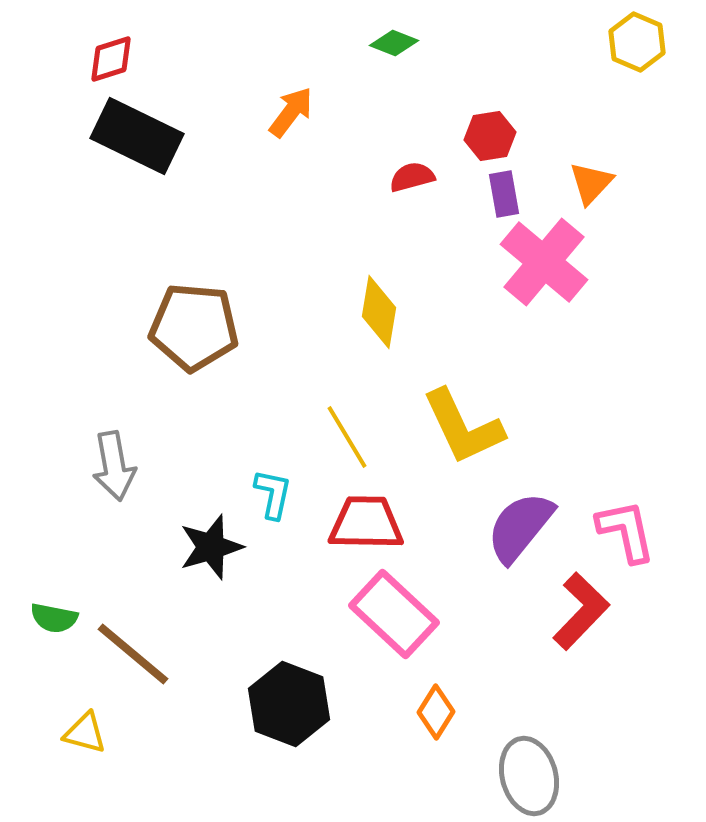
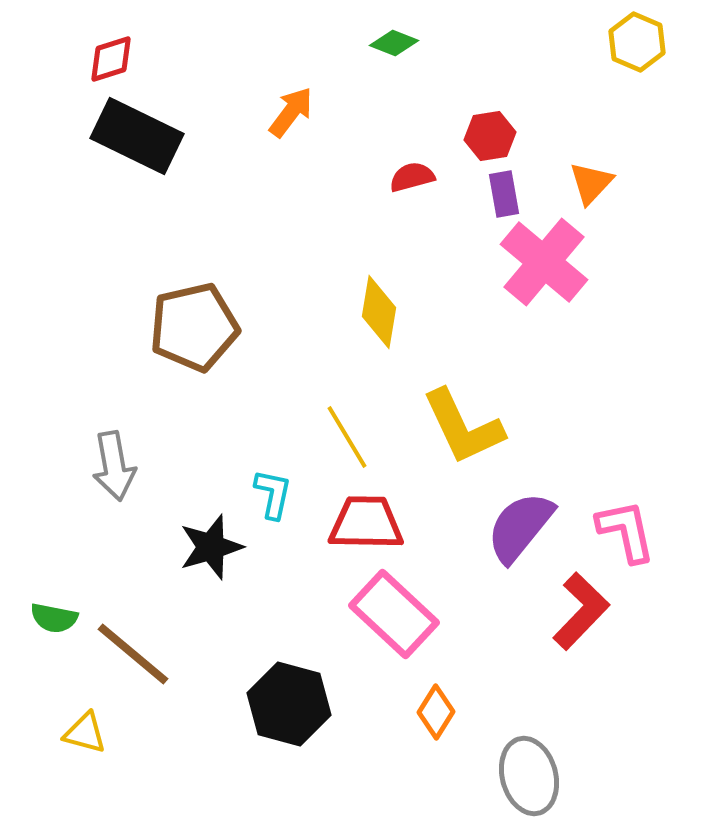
brown pentagon: rotated 18 degrees counterclockwise
black hexagon: rotated 6 degrees counterclockwise
